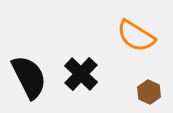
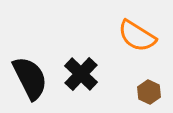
orange semicircle: moved 1 px right
black semicircle: moved 1 px right, 1 px down
